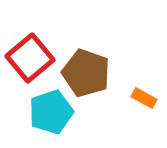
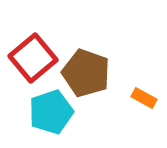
red square: moved 3 px right
